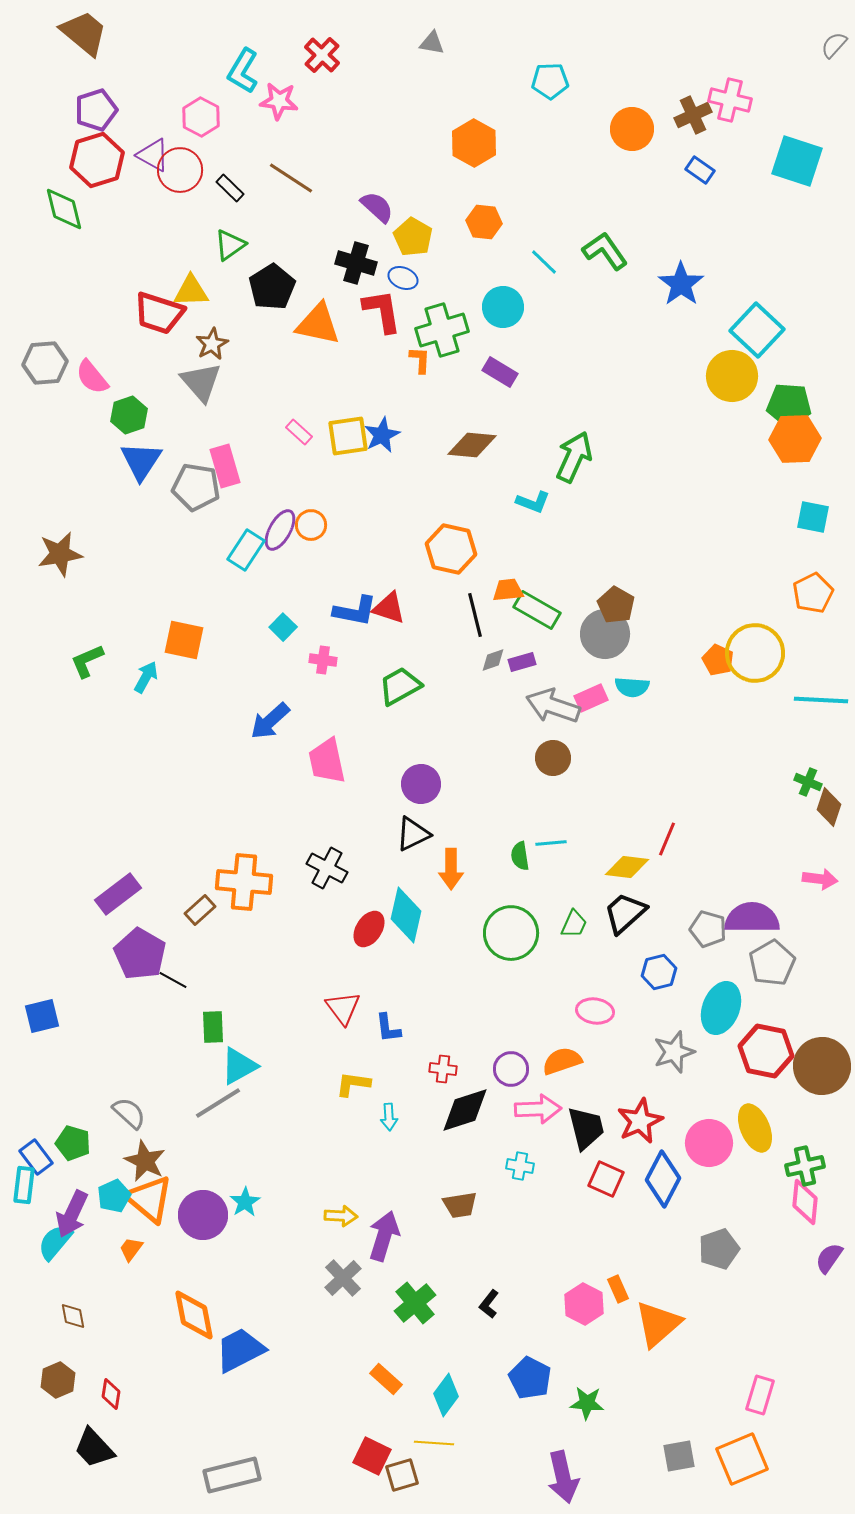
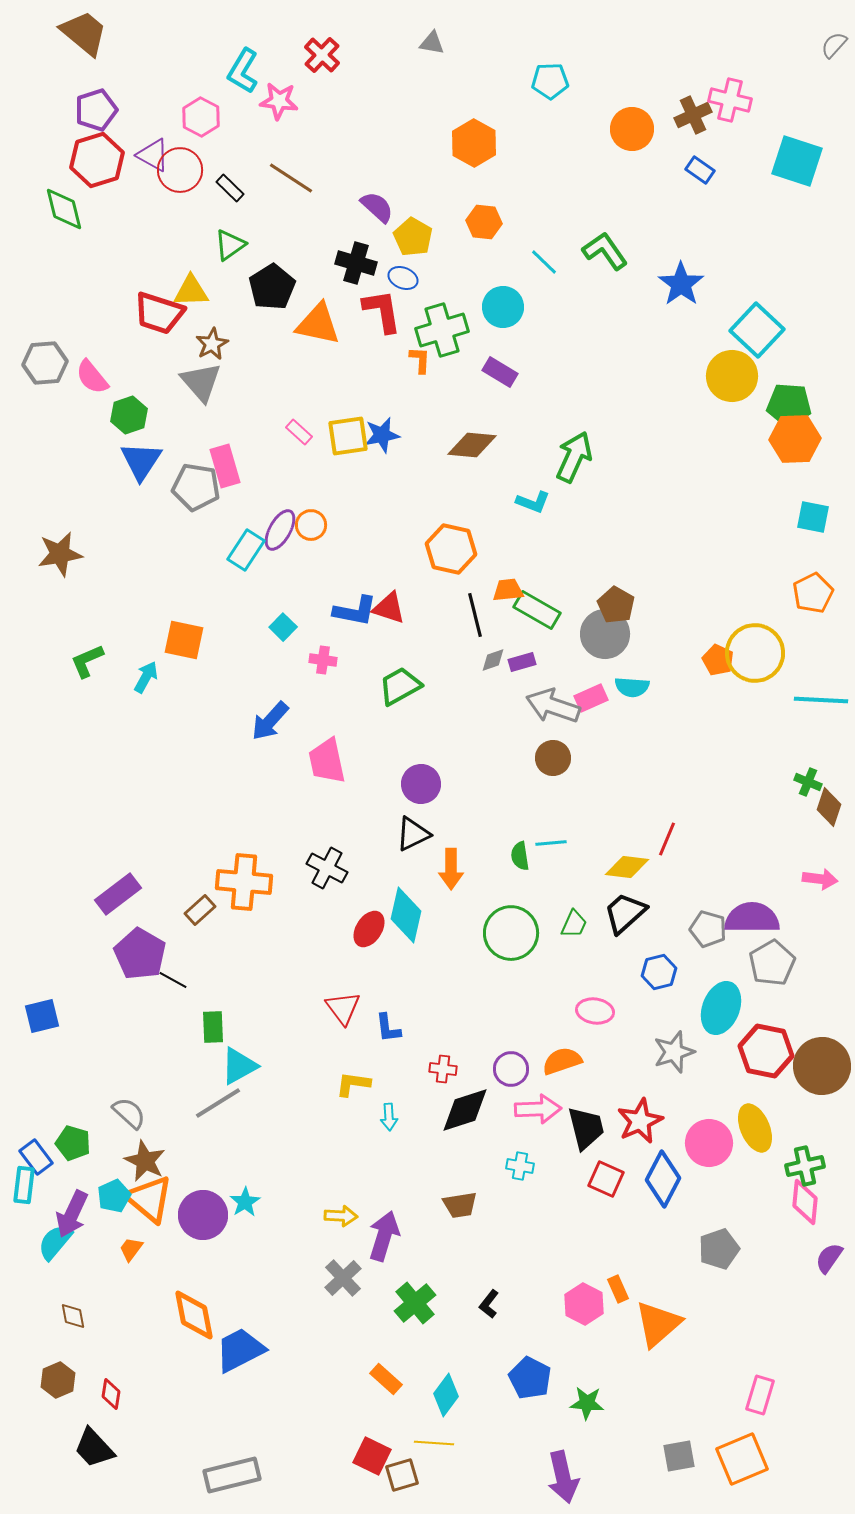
blue star at (382, 435): rotated 15 degrees clockwise
blue arrow at (270, 721): rotated 6 degrees counterclockwise
